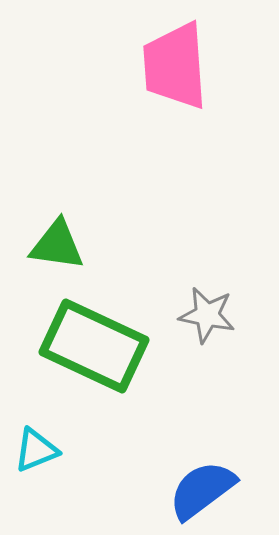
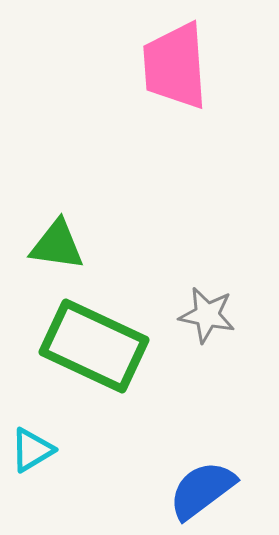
cyan triangle: moved 4 px left; rotated 9 degrees counterclockwise
